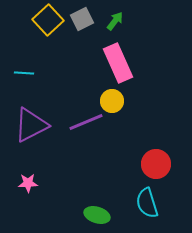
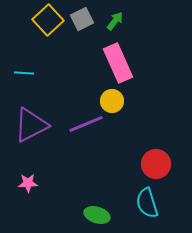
purple line: moved 2 px down
